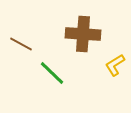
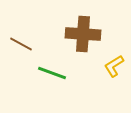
yellow L-shape: moved 1 px left, 1 px down
green line: rotated 24 degrees counterclockwise
